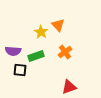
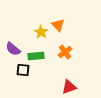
purple semicircle: moved 2 px up; rotated 35 degrees clockwise
green rectangle: rotated 14 degrees clockwise
black square: moved 3 px right
